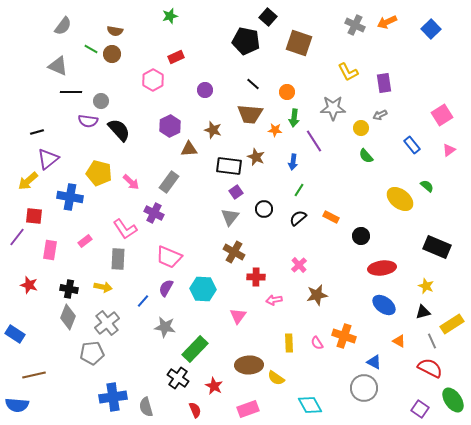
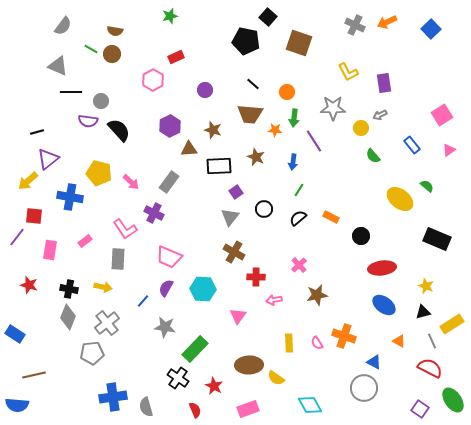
green semicircle at (366, 156): moved 7 px right
black rectangle at (229, 166): moved 10 px left; rotated 10 degrees counterclockwise
black rectangle at (437, 247): moved 8 px up
